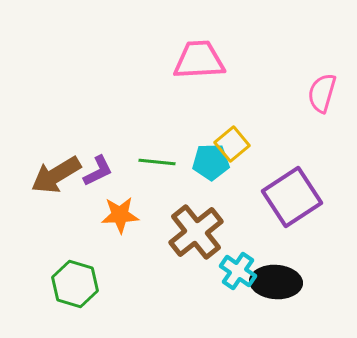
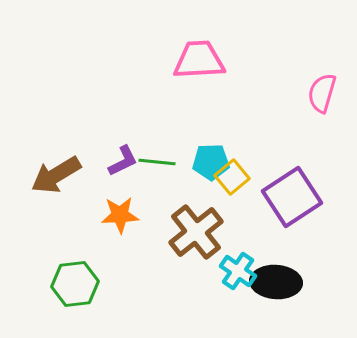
yellow square: moved 33 px down
purple L-shape: moved 25 px right, 10 px up
green hexagon: rotated 24 degrees counterclockwise
